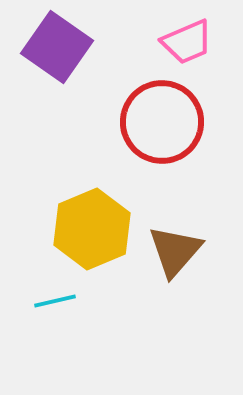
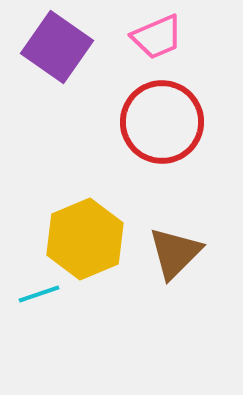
pink trapezoid: moved 30 px left, 5 px up
yellow hexagon: moved 7 px left, 10 px down
brown triangle: moved 2 px down; rotated 4 degrees clockwise
cyan line: moved 16 px left, 7 px up; rotated 6 degrees counterclockwise
